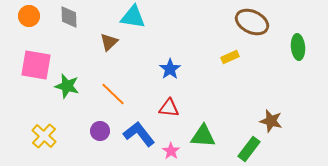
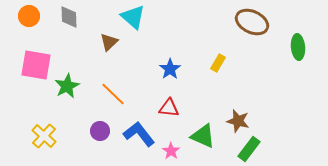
cyan triangle: rotated 32 degrees clockwise
yellow rectangle: moved 12 px left, 6 px down; rotated 36 degrees counterclockwise
green star: rotated 30 degrees clockwise
brown star: moved 33 px left
green triangle: rotated 20 degrees clockwise
